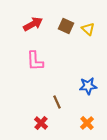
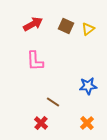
yellow triangle: rotated 40 degrees clockwise
brown line: moved 4 px left; rotated 32 degrees counterclockwise
